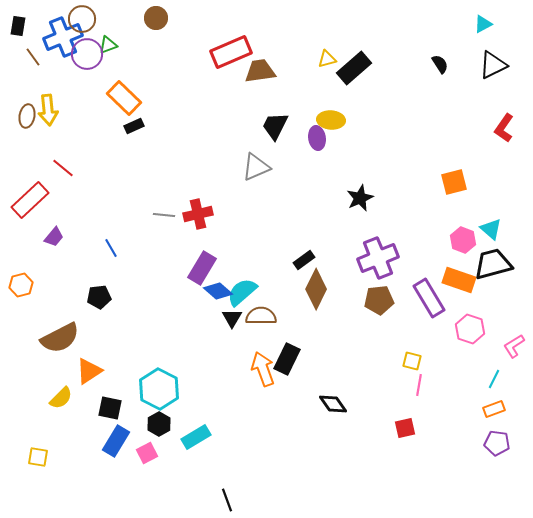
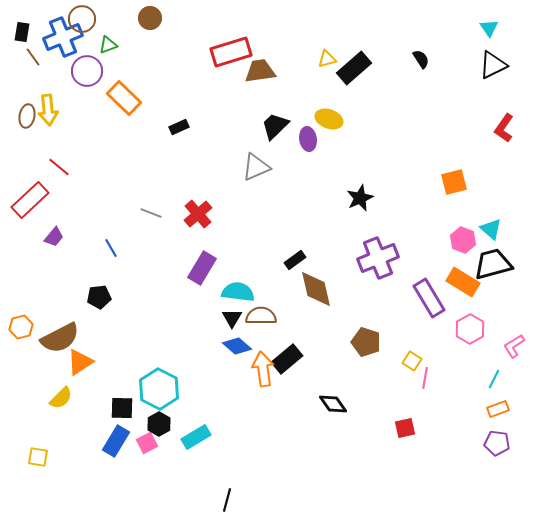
brown circle at (156, 18): moved 6 px left
cyan triangle at (483, 24): moved 6 px right, 4 px down; rotated 36 degrees counterclockwise
black rectangle at (18, 26): moved 4 px right, 6 px down
red rectangle at (231, 52): rotated 6 degrees clockwise
purple circle at (87, 54): moved 17 px down
black semicircle at (440, 64): moved 19 px left, 5 px up
yellow ellipse at (331, 120): moved 2 px left, 1 px up; rotated 16 degrees clockwise
black rectangle at (134, 126): moved 45 px right, 1 px down
black trapezoid at (275, 126): rotated 20 degrees clockwise
purple ellipse at (317, 138): moved 9 px left, 1 px down
red line at (63, 168): moved 4 px left, 1 px up
red cross at (198, 214): rotated 28 degrees counterclockwise
gray line at (164, 215): moved 13 px left, 2 px up; rotated 15 degrees clockwise
black rectangle at (304, 260): moved 9 px left
orange rectangle at (459, 280): moved 4 px right, 2 px down; rotated 12 degrees clockwise
orange hexagon at (21, 285): moved 42 px down
brown diamond at (316, 289): rotated 39 degrees counterclockwise
blue diamond at (218, 291): moved 19 px right, 55 px down
cyan semicircle at (242, 292): moved 4 px left; rotated 48 degrees clockwise
brown pentagon at (379, 300): moved 13 px left, 42 px down; rotated 24 degrees clockwise
pink hexagon at (470, 329): rotated 12 degrees clockwise
black rectangle at (287, 359): rotated 24 degrees clockwise
yellow square at (412, 361): rotated 18 degrees clockwise
orange arrow at (263, 369): rotated 12 degrees clockwise
orange triangle at (89, 371): moved 9 px left, 9 px up
pink line at (419, 385): moved 6 px right, 7 px up
black square at (110, 408): moved 12 px right; rotated 10 degrees counterclockwise
orange rectangle at (494, 409): moved 4 px right
pink square at (147, 453): moved 10 px up
black line at (227, 500): rotated 35 degrees clockwise
